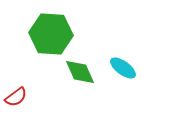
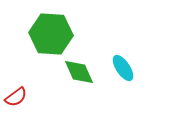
cyan ellipse: rotated 20 degrees clockwise
green diamond: moved 1 px left
